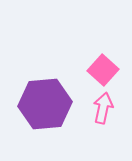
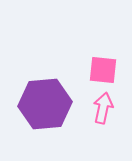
pink square: rotated 36 degrees counterclockwise
